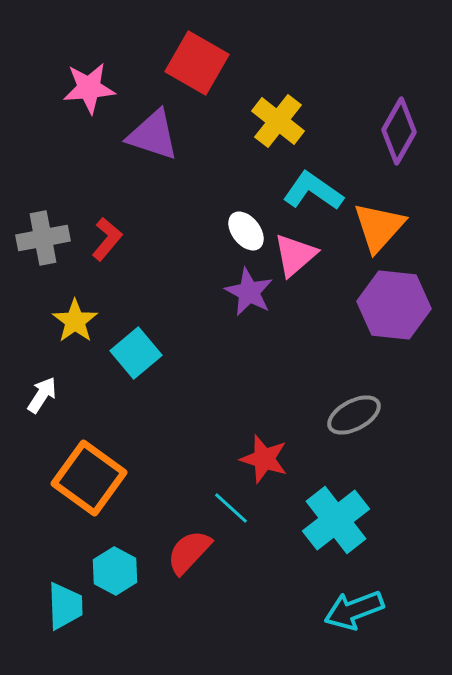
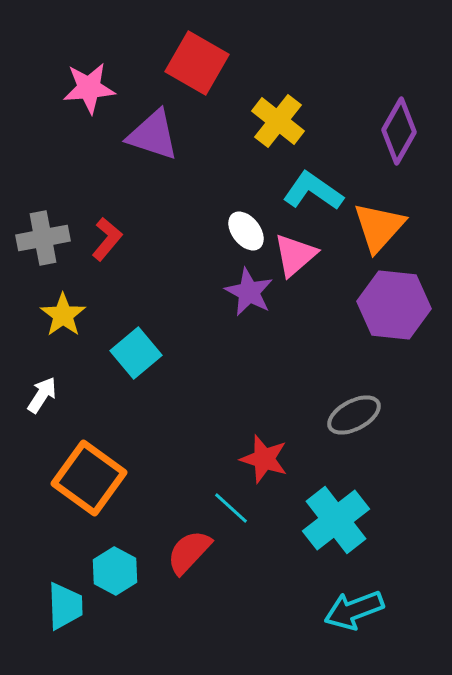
yellow star: moved 12 px left, 6 px up
